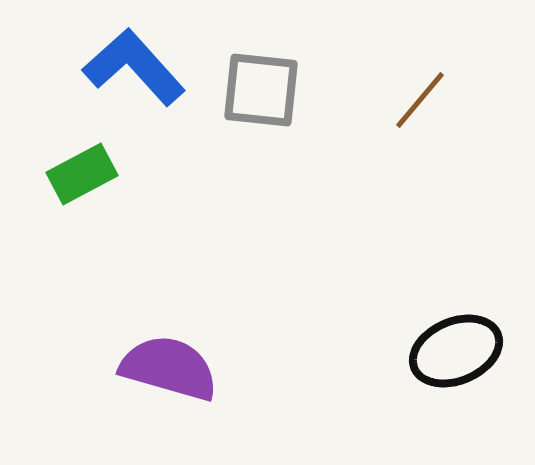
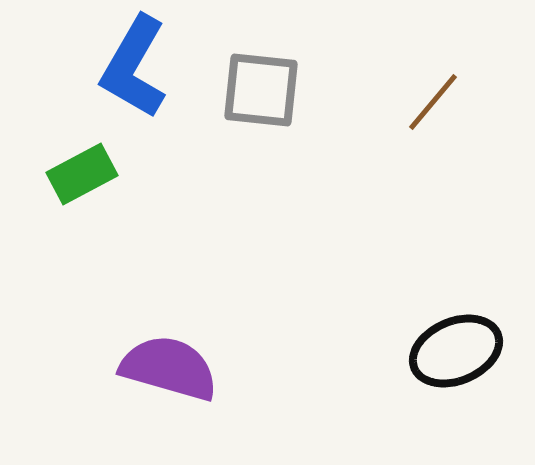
blue L-shape: rotated 108 degrees counterclockwise
brown line: moved 13 px right, 2 px down
